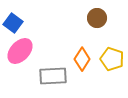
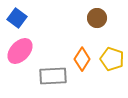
blue square: moved 4 px right, 5 px up
